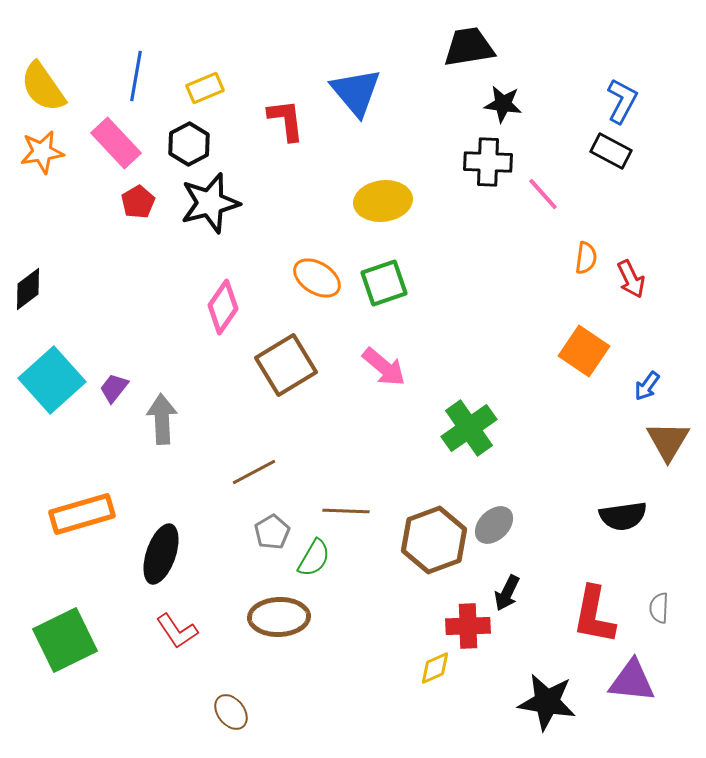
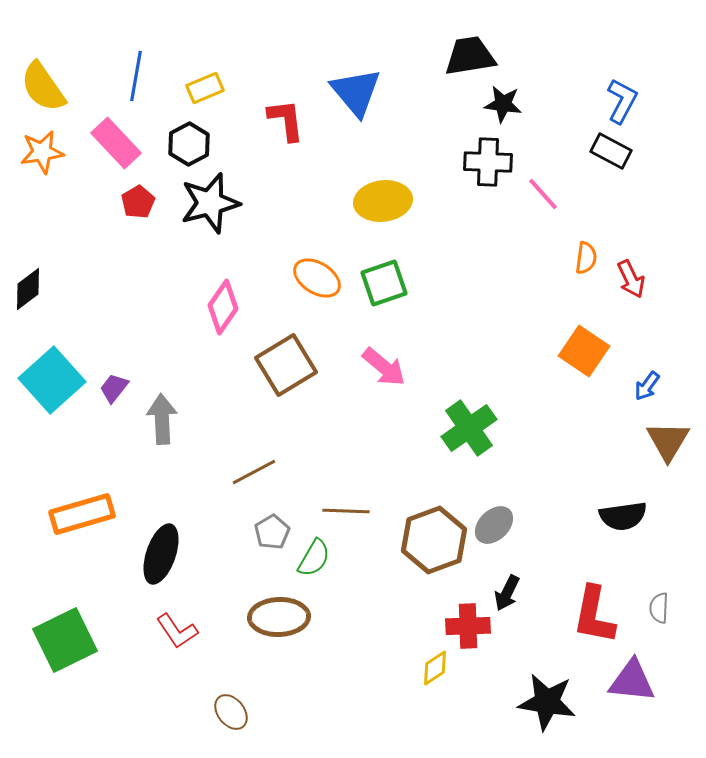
black trapezoid at (469, 47): moved 1 px right, 9 px down
yellow diamond at (435, 668): rotated 9 degrees counterclockwise
